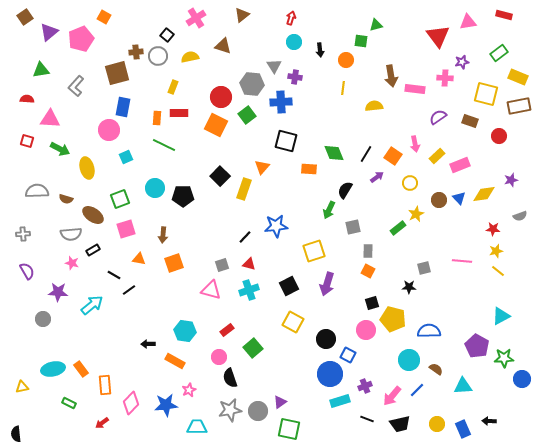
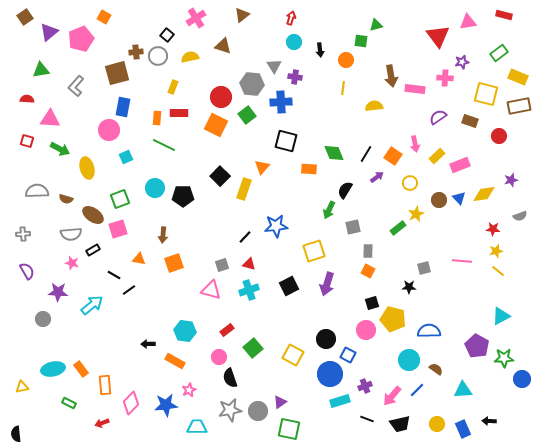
pink square at (126, 229): moved 8 px left
yellow square at (293, 322): moved 33 px down
cyan triangle at (463, 386): moved 4 px down
red arrow at (102, 423): rotated 16 degrees clockwise
